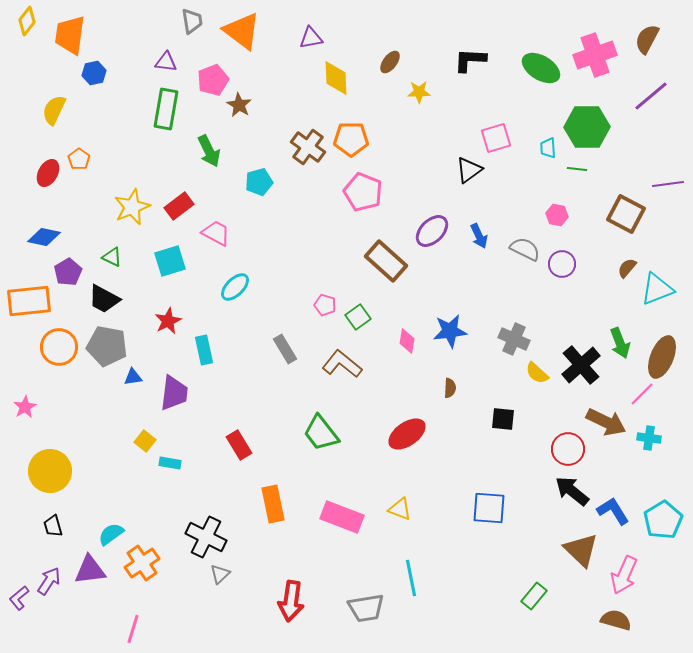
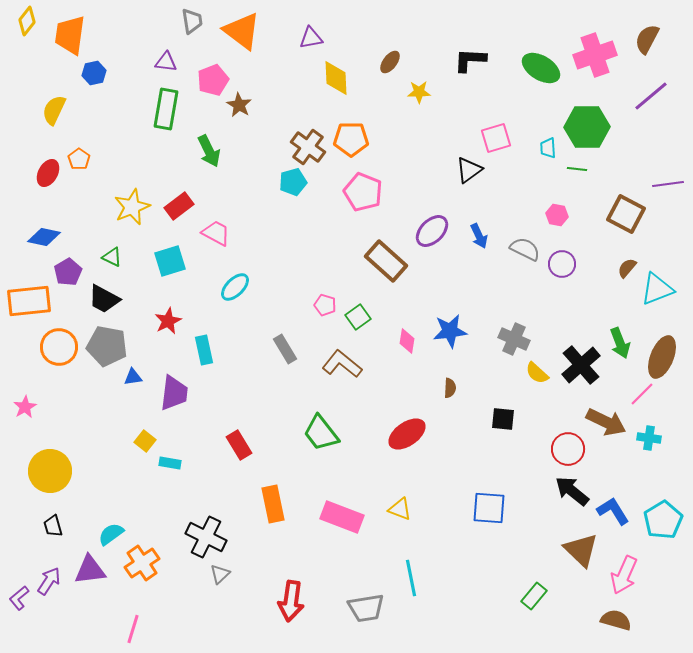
cyan pentagon at (259, 182): moved 34 px right
